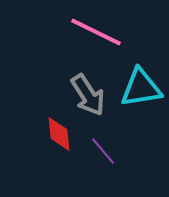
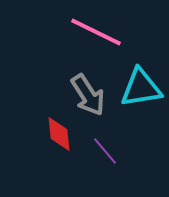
purple line: moved 2 px right
